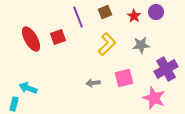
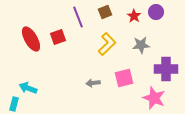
purple cross: rotated 30 degrees clockwise
